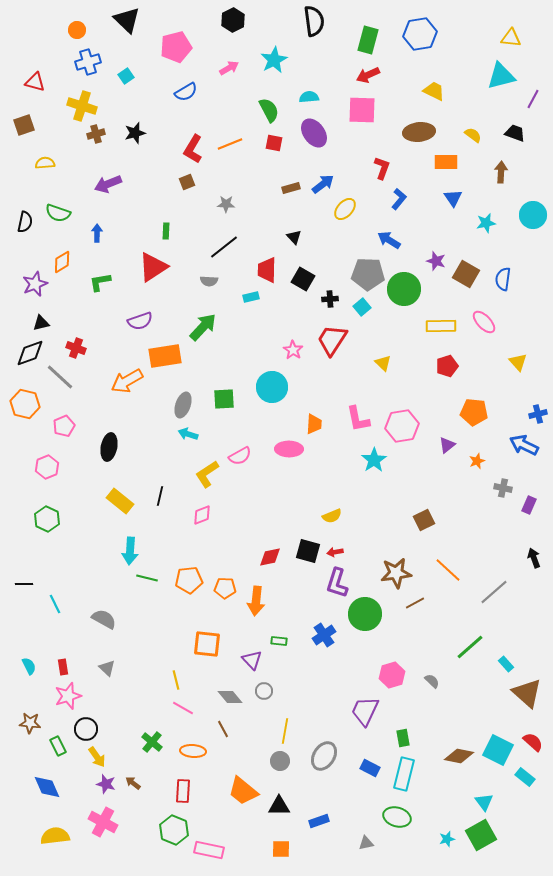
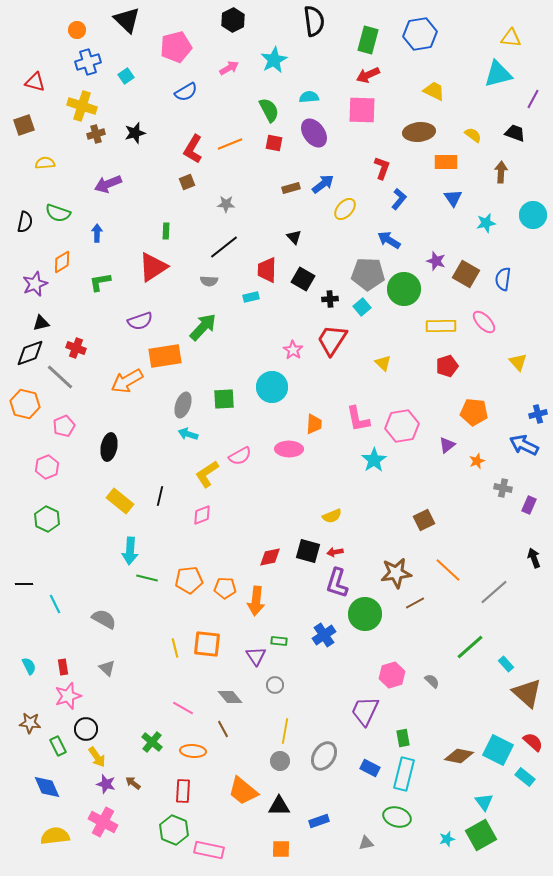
cyan triangle at (501, 76): moved 3 px left, 2 px up
purple triangle at (252, 660): moved 4 px right, 4 px up; rotated 10 degrees clockwise
yellow line at (176, 680): moved 1 px left, 32 px up
gray circle at (264, 691): moved 11 px right, 6 px up
